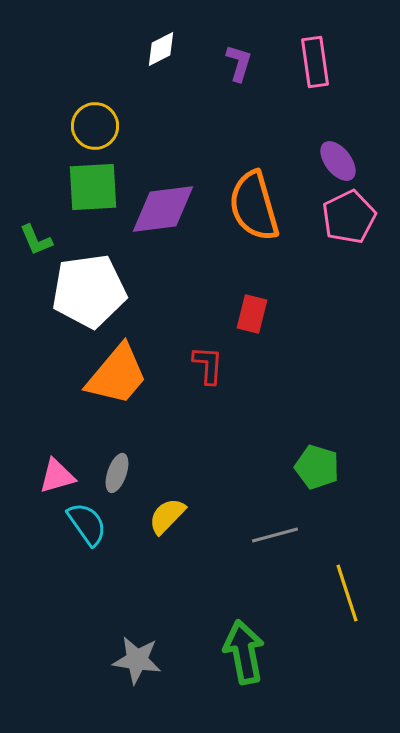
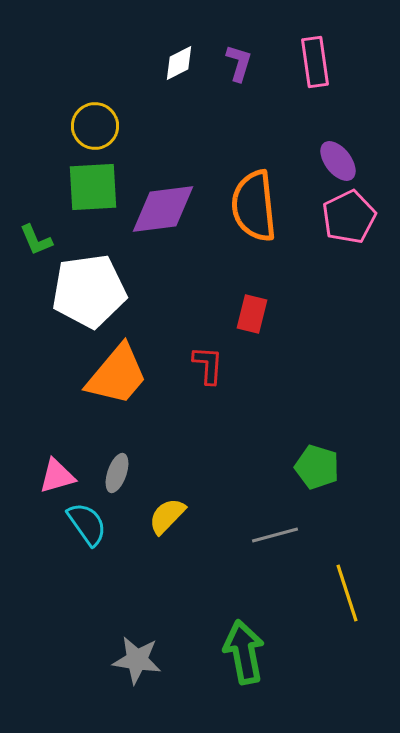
white diamond: moved 18 px right, 14 px down
orange semicircle: rotated 10 degrees clockwise
